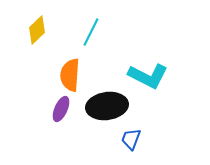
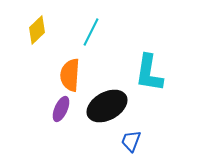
cyan L-shape: moved 1 px right, 3 px up; rotated 72 degrees clockwise
black ellipse: rotated 21 degrees counterclockwise
blue trapezoid: moved 2 px down
